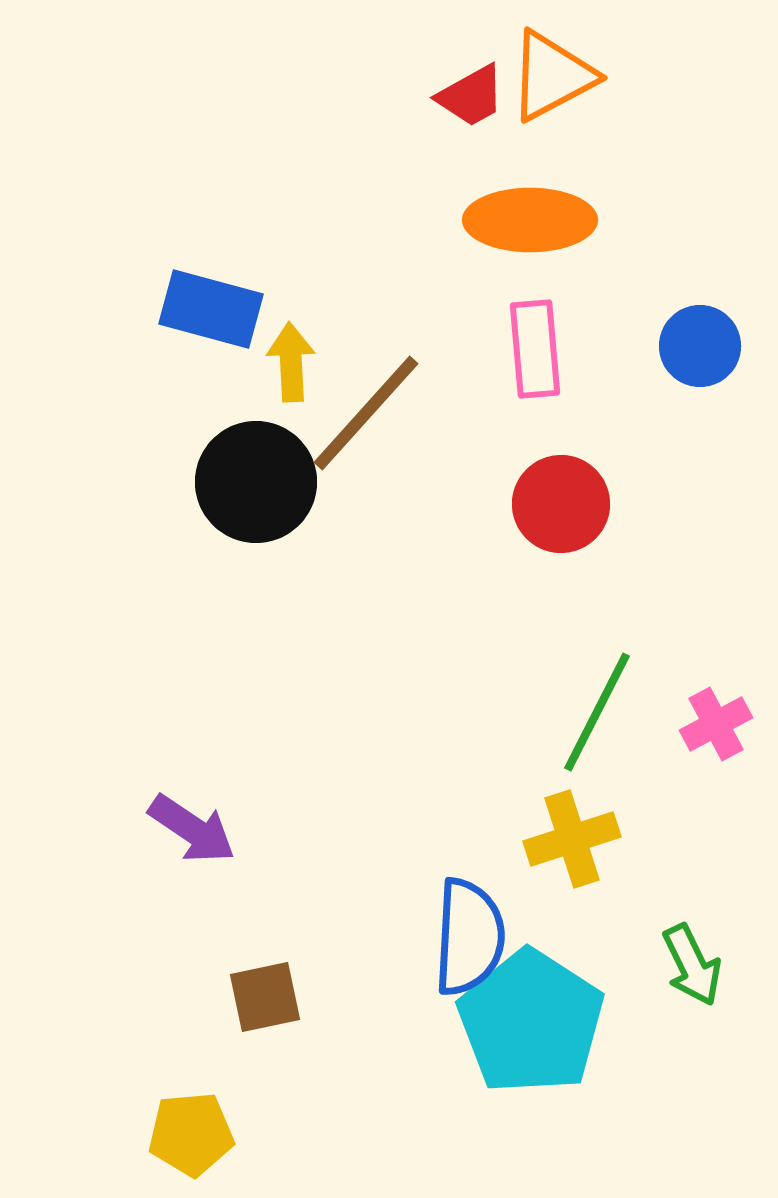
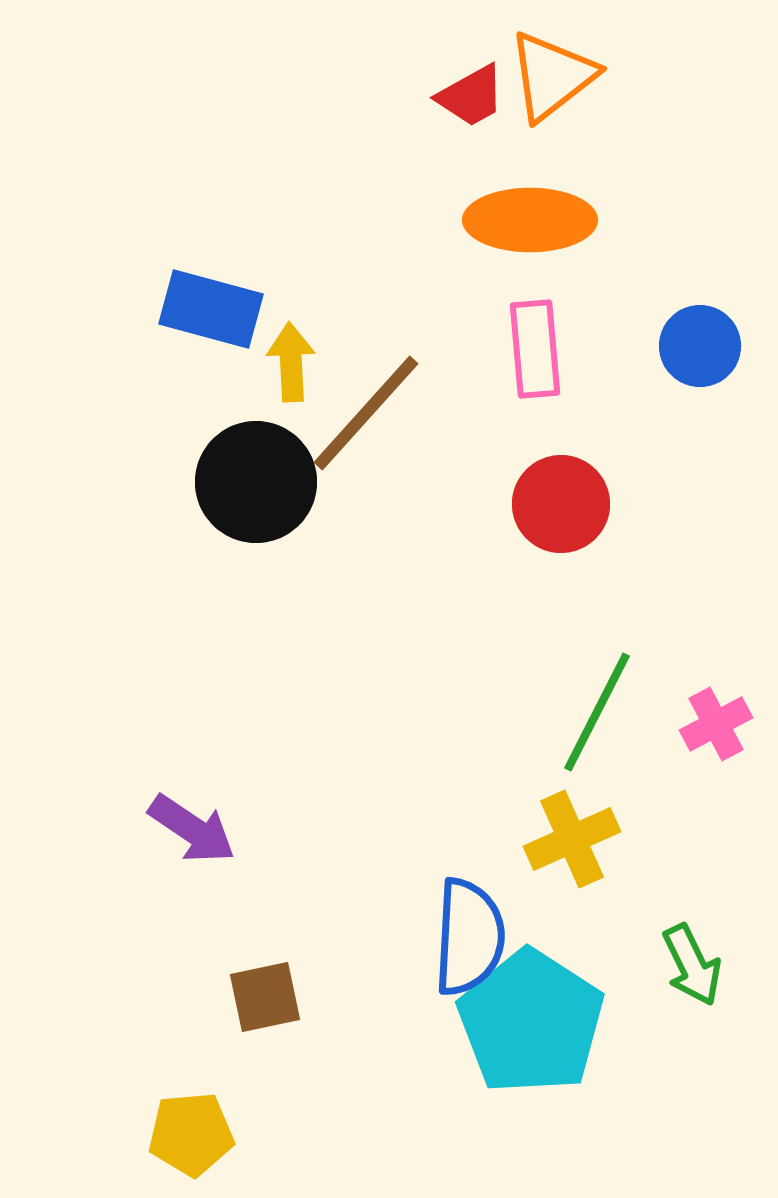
orange triangle: rotated 10 degrees counterclockwise
yellow cross: rotated 6 degrees counterclockwise
